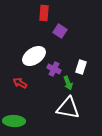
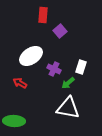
red rectangle: moved 1 px left, 2 px down
purple square: rotated 16 degrees clockwise
white ellipse: moved 3 px left
green arrow: rotated 72 degrees clockwise
